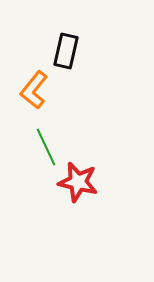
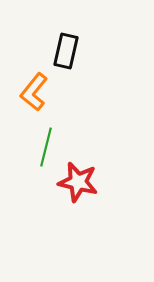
orange L-shape: moved 2 px down
green line: rotated 39 degrees clockwise
